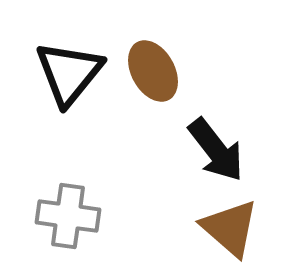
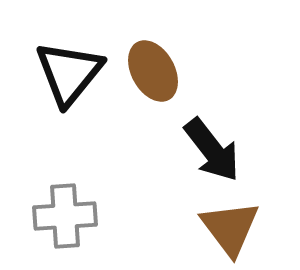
black arrow: moved 4 px left
gray cross: moved 3 px left; rotated 12 degrees counterclockwise
brown triangle: rotated 12 degrees clockwise
